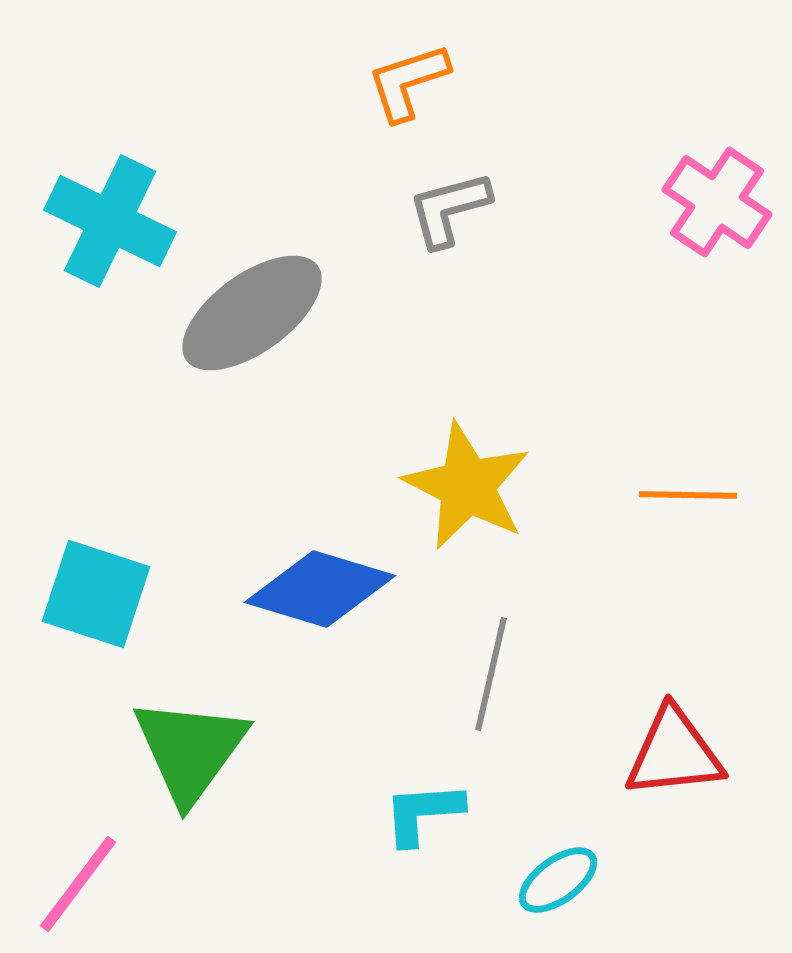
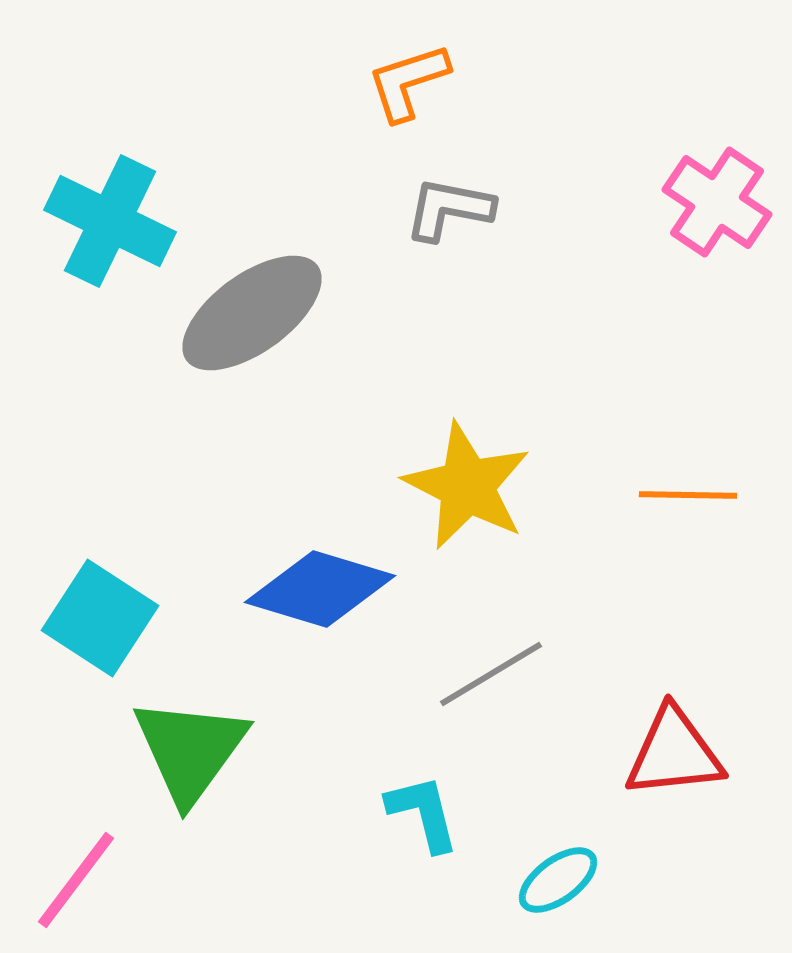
gray L-shape: rotated 26 degrees clockwise
cyan square: moved 4 px right, 24 px down; rotated 15 degrees clockwise
gray line: rotated 46 degrees clockwise
cyan L-shape: rotated 80 degrees clockwise
pink line: moved 2 px left, 4 px up
